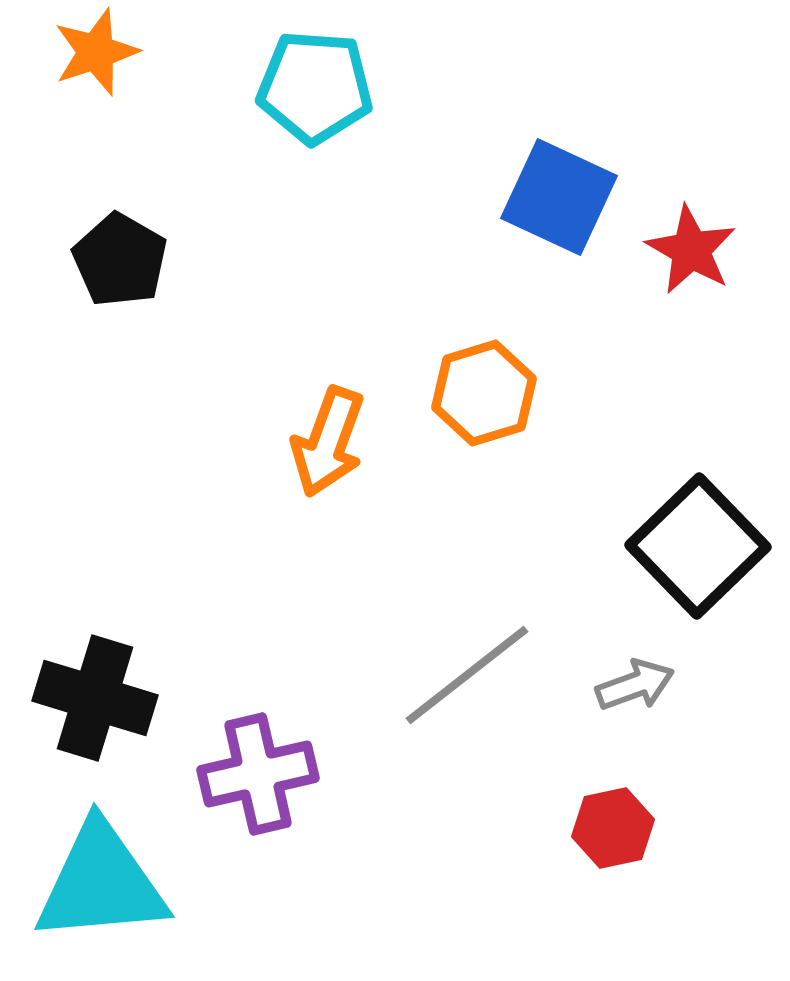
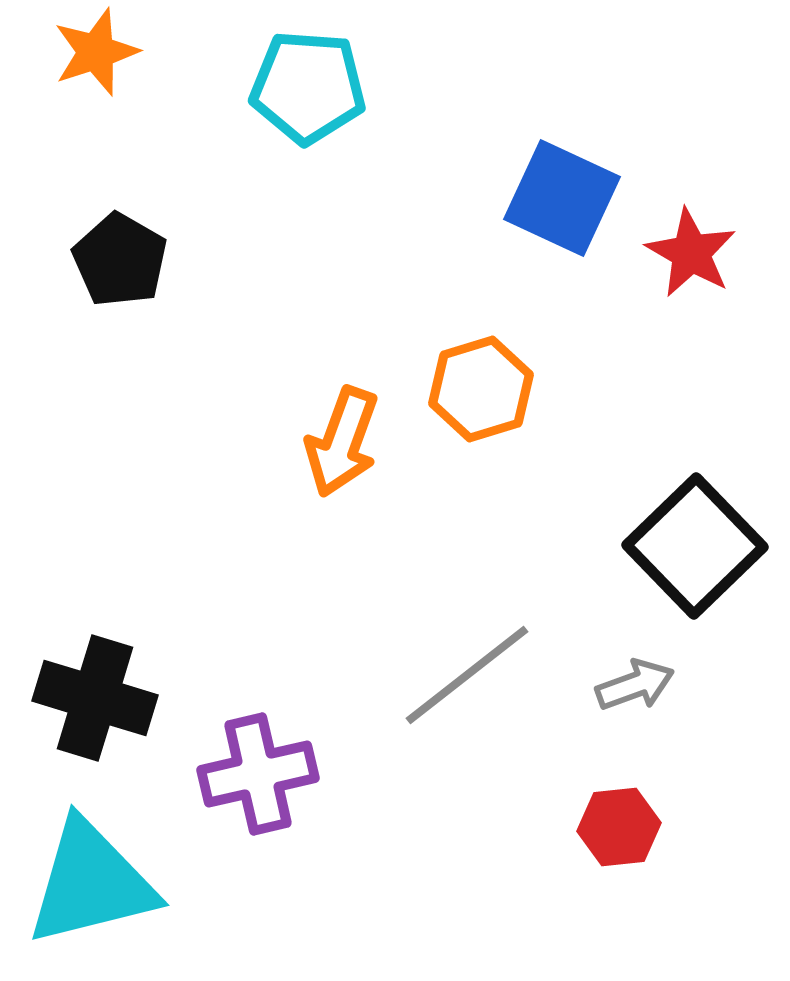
cyan pentagon: moved 7 px left
blue square: moved 3 px right, 1 px down
red star: moved 3 px down
orange hexagon: moved 3 px left, 4 px up
orange arrow: moved 14 px right
black square: moved 3 px left
red hexagon: moved 6 px right, 1 px up; rotated 6 degrees clockwise
cyan triangle: moved 10 px left; rotated 9 degrees counterclockwise
